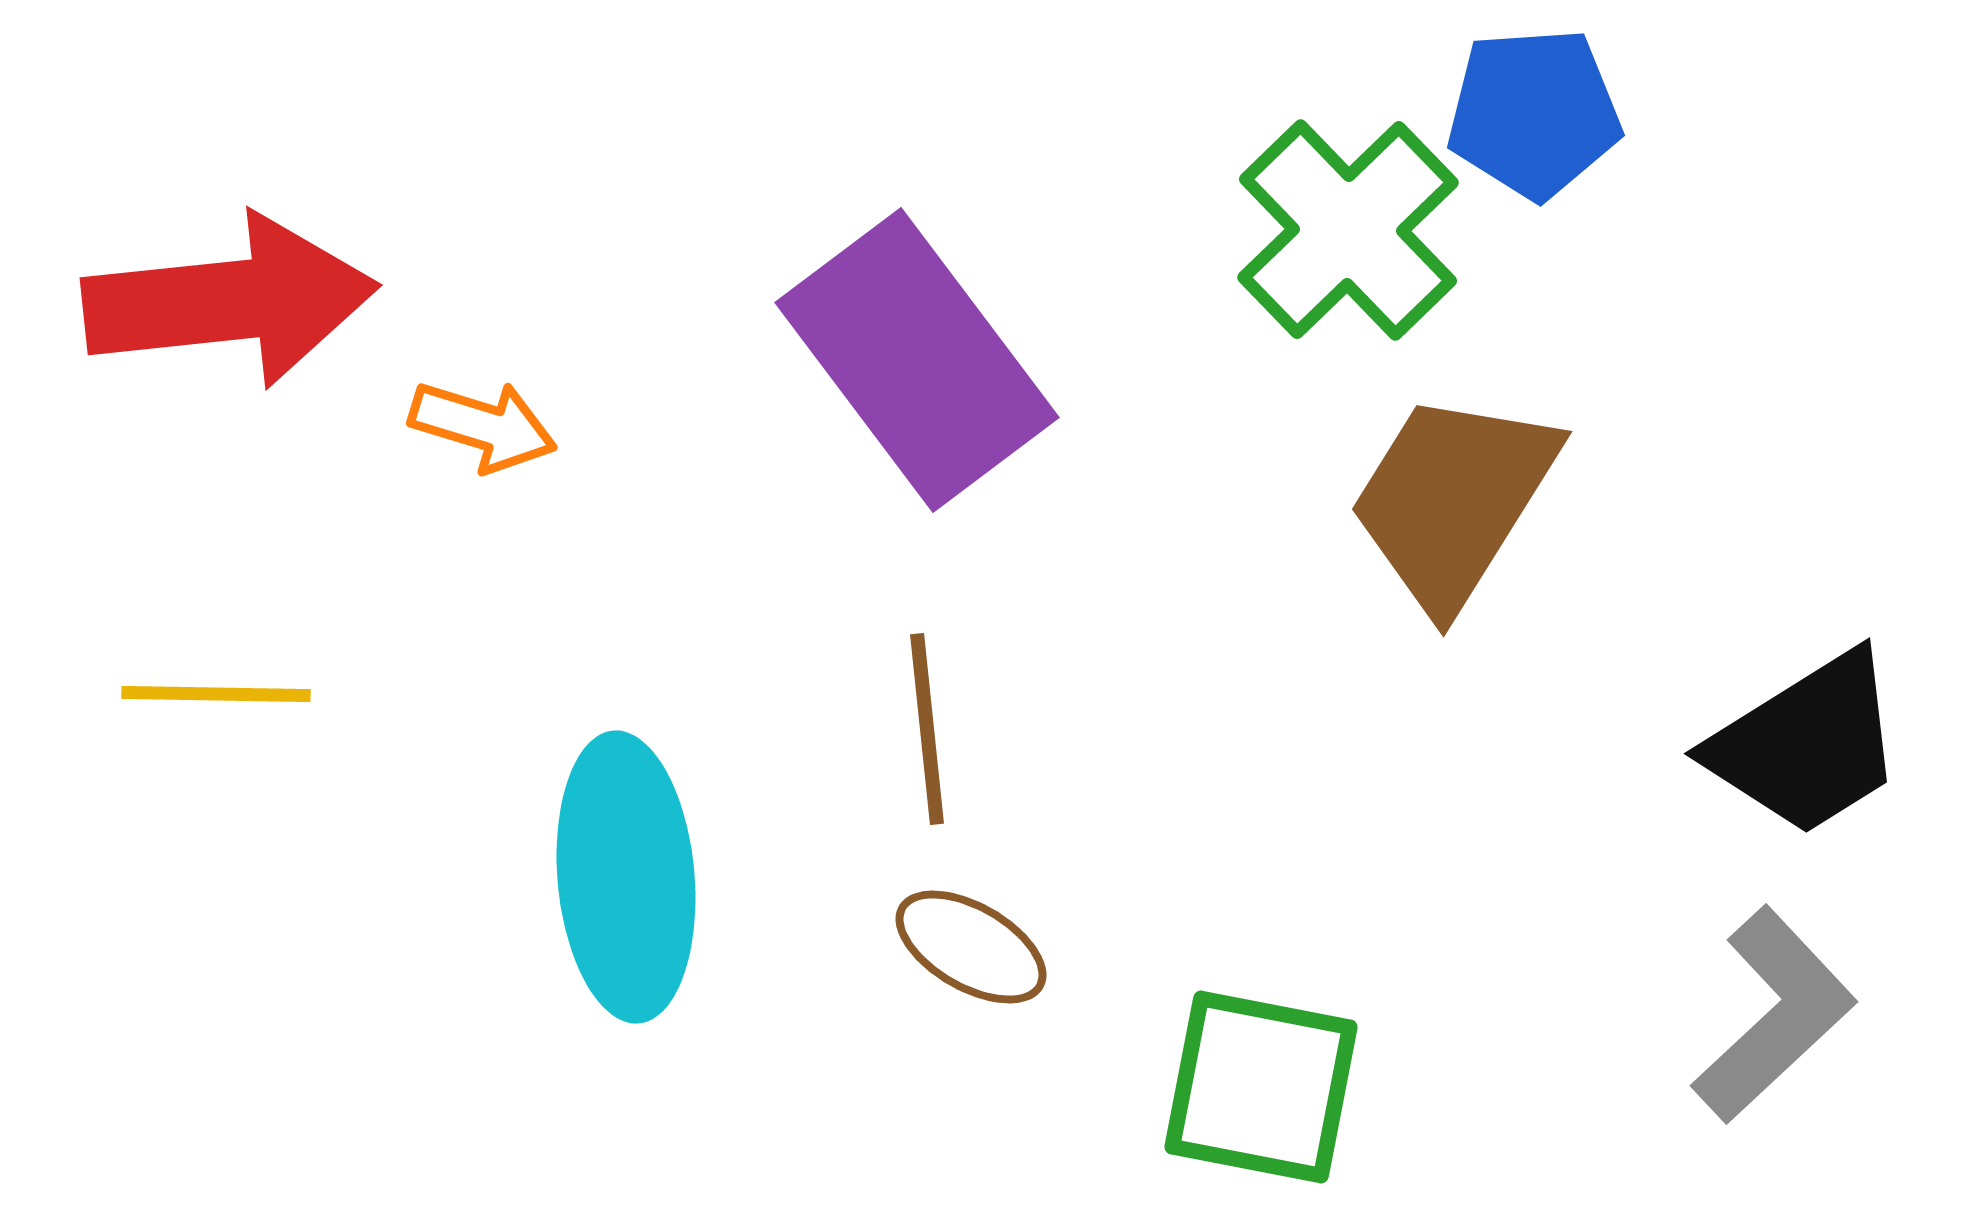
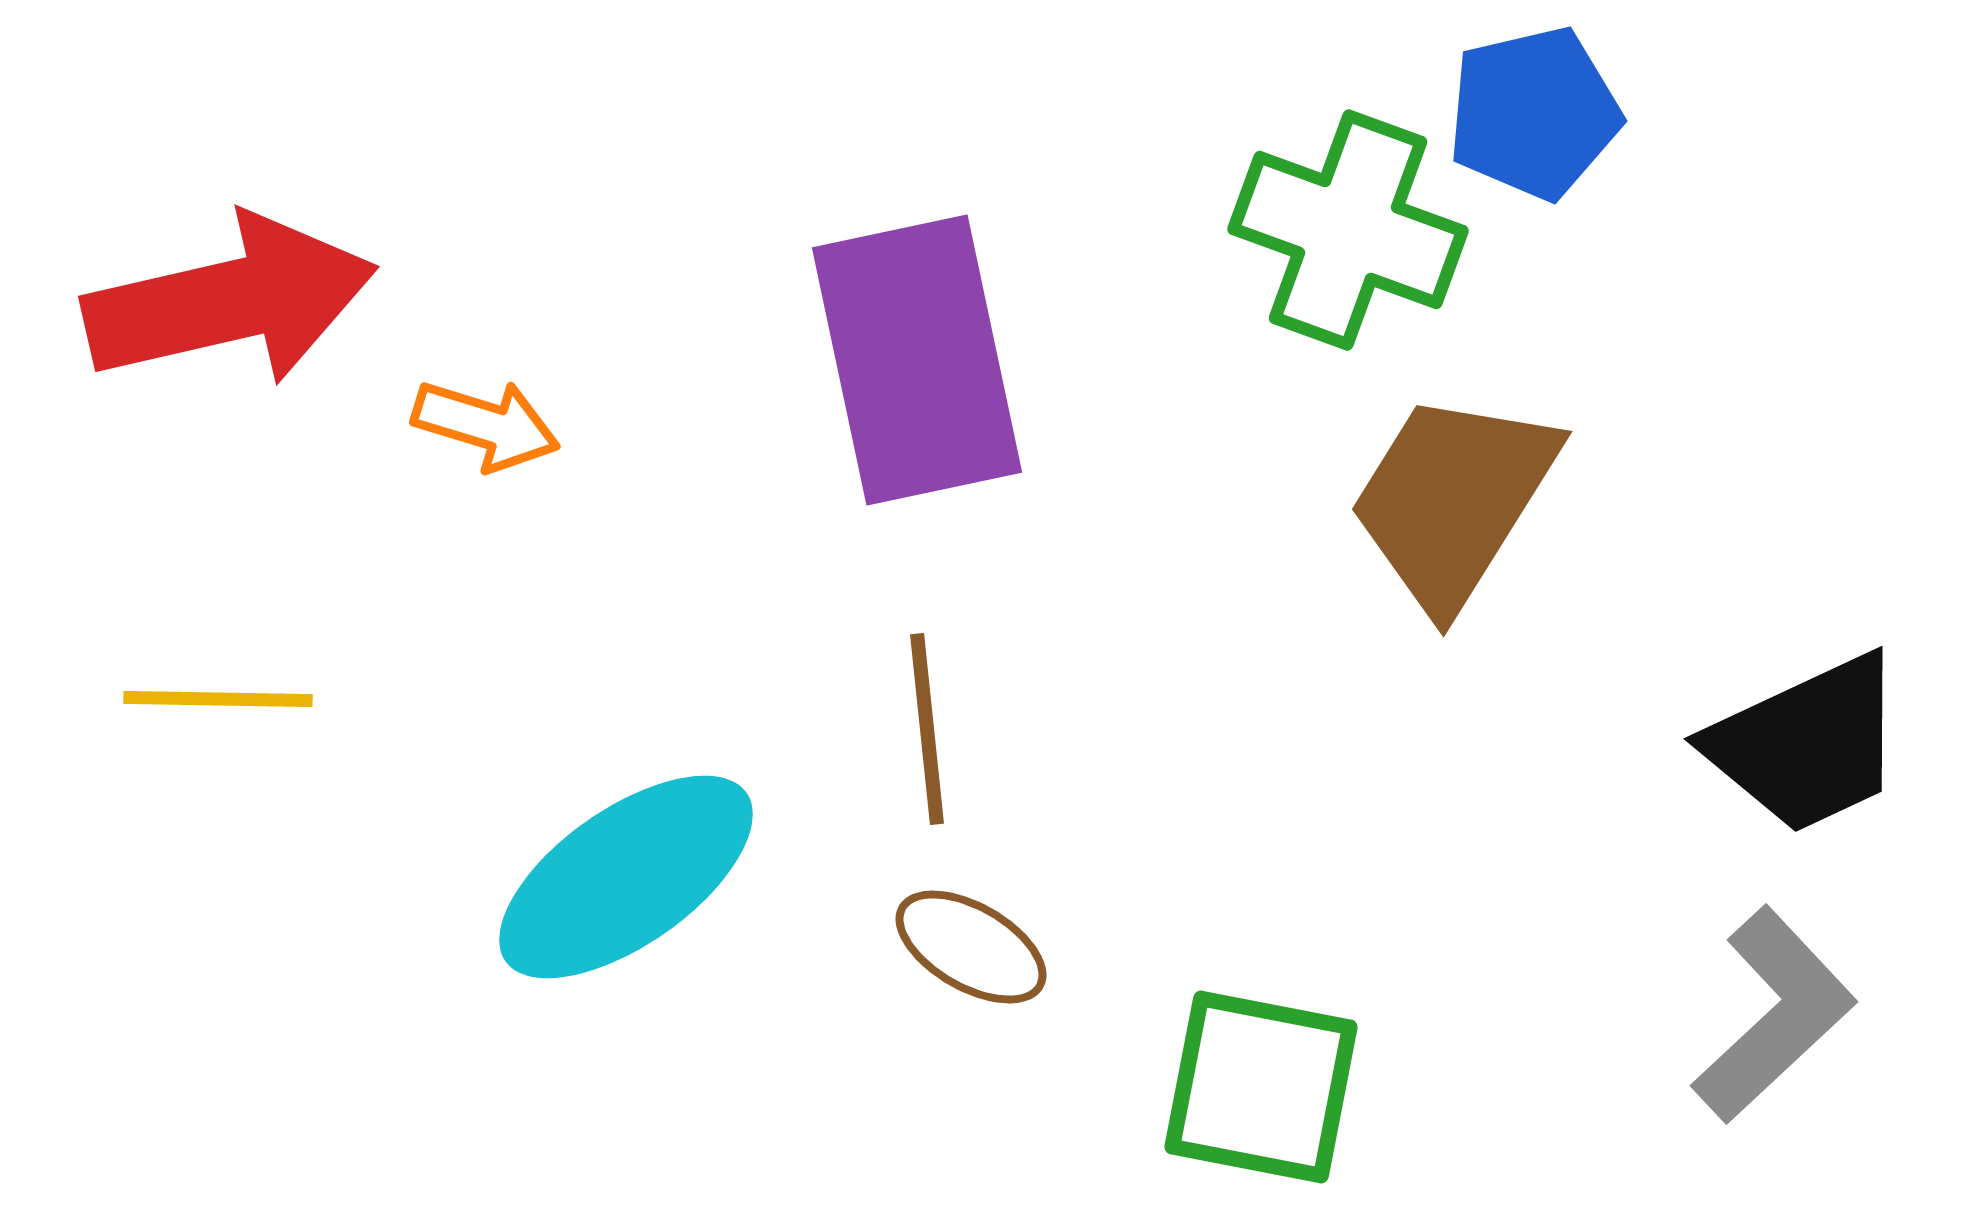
blue pentagon: rotated 9 degrees counterclockwise
green cross: rotated 26 degrees counterclockwise
red arrow: rotated 7 degrees counterclockwise
purple rectangle: rotated 25 degrees clockwise
orange arrow: moved 3 px right, 1 px up
yellow line: moved 2 px right, 5 px down
black trapezoid: rotated 7 degrees clockwise
cyan ellipse: rotated 60 degrees clockwise
